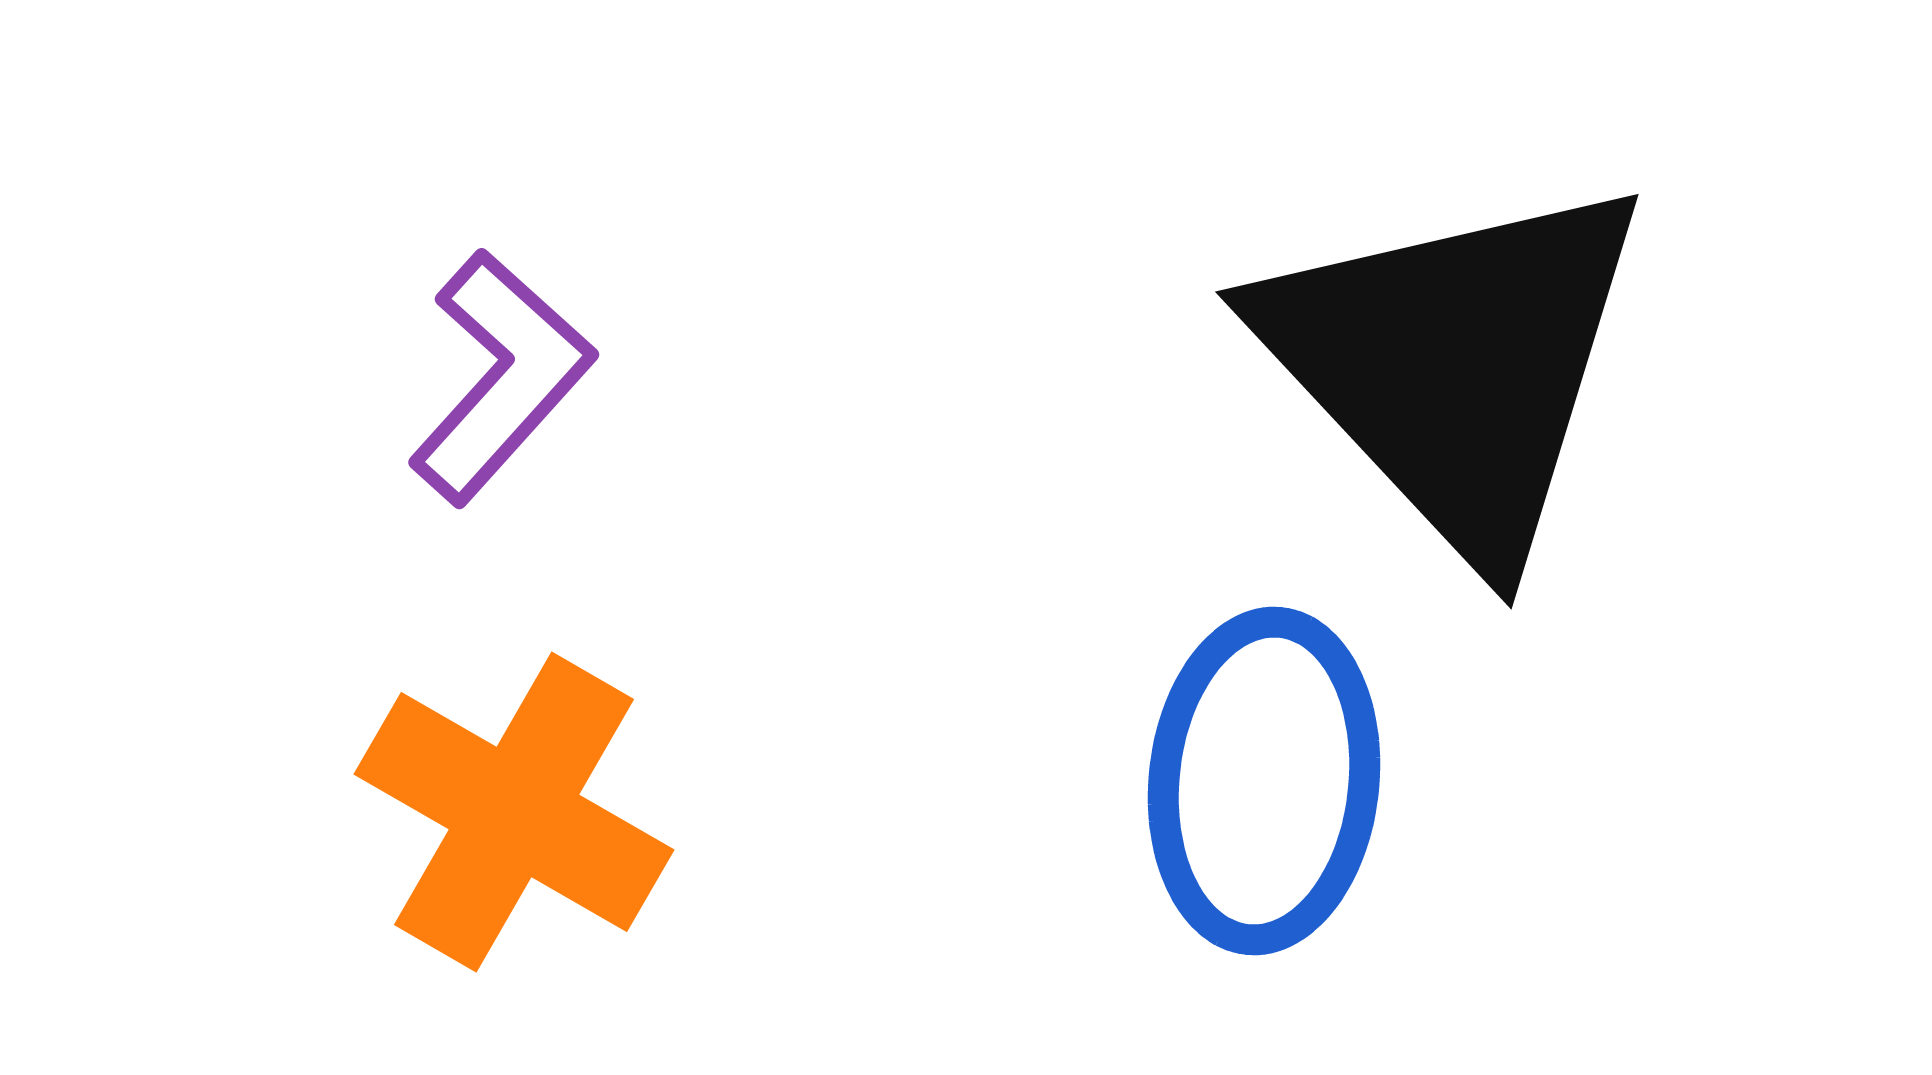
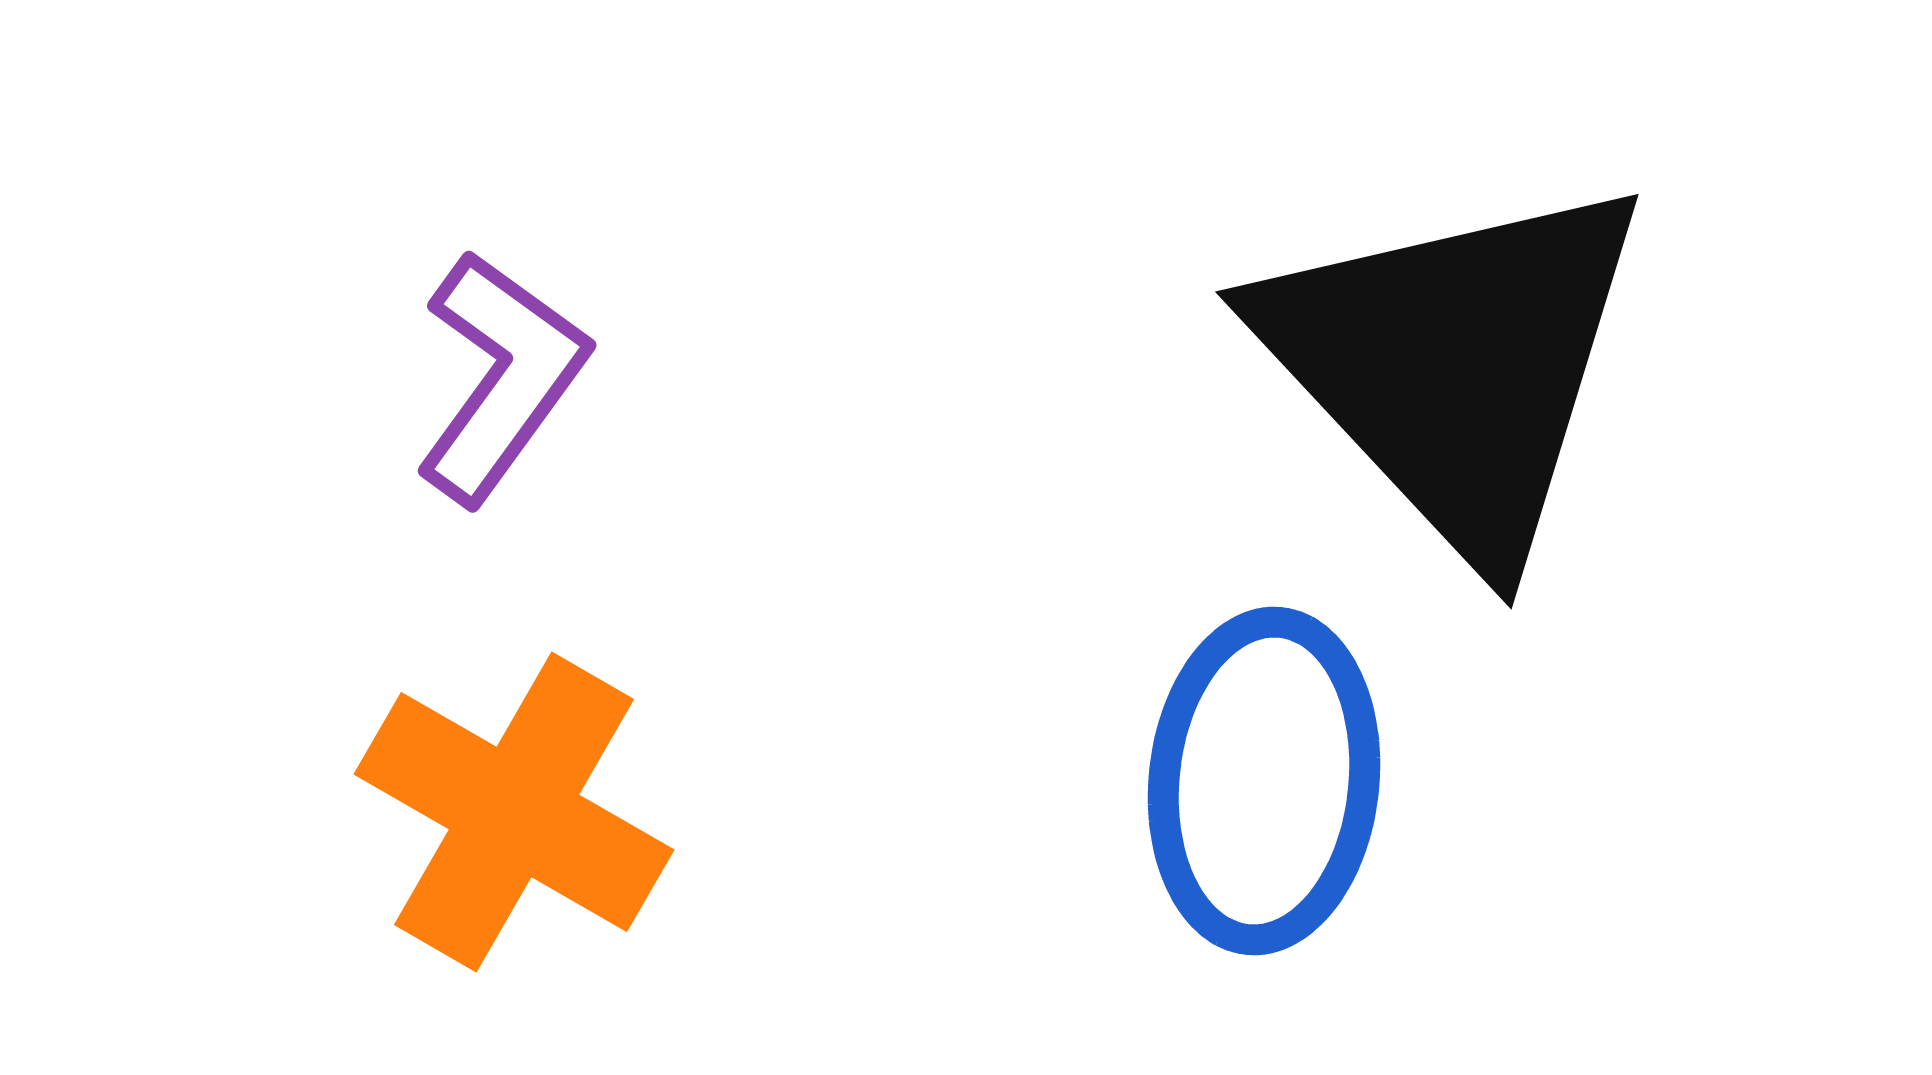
purple L-shape: rotated 6 degrees counterclockwise
